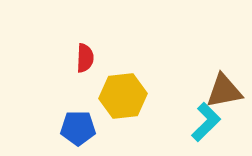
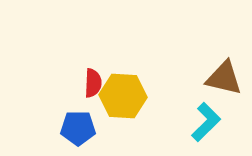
red semicircle: moved 8 px right, 25 px down
brown triangle: moved 13 px up; rotated 24 degrees clockwise
yellow hexagon: rotated 9 degrees clockwise
